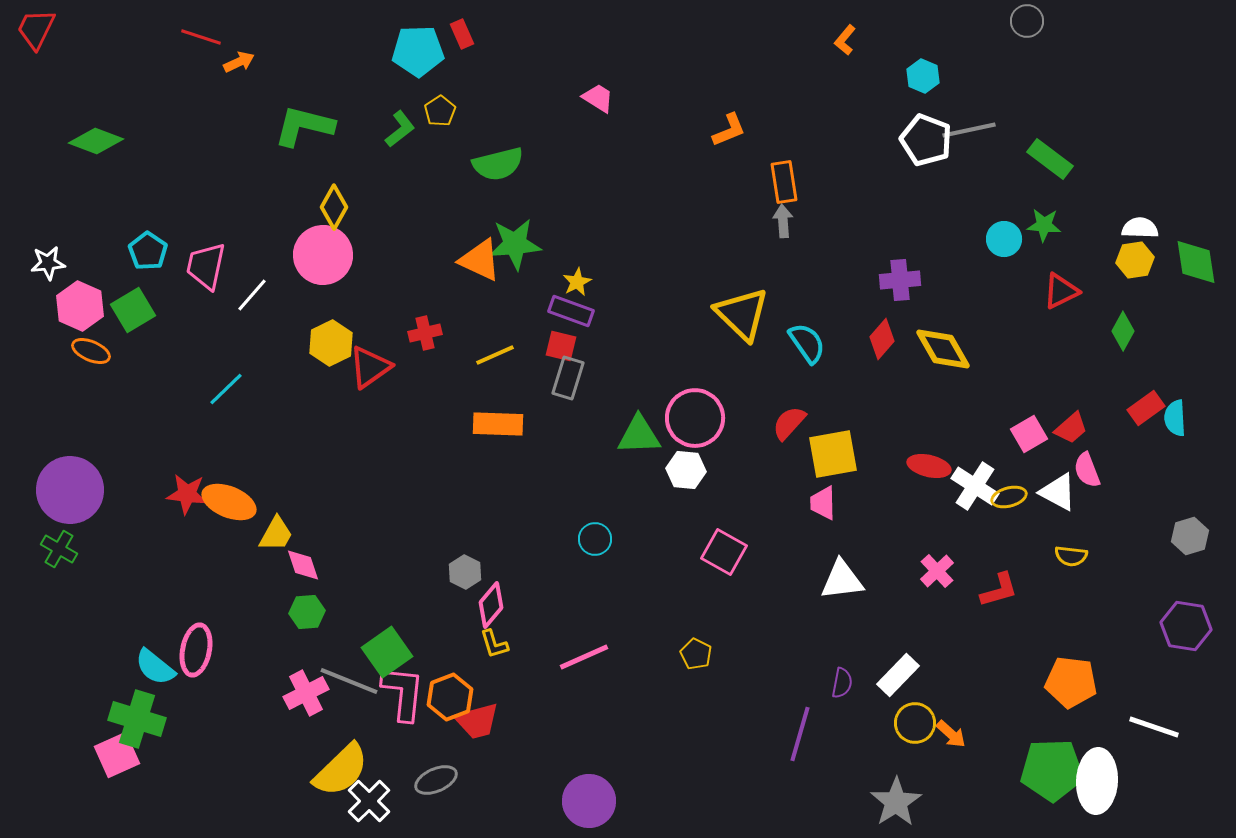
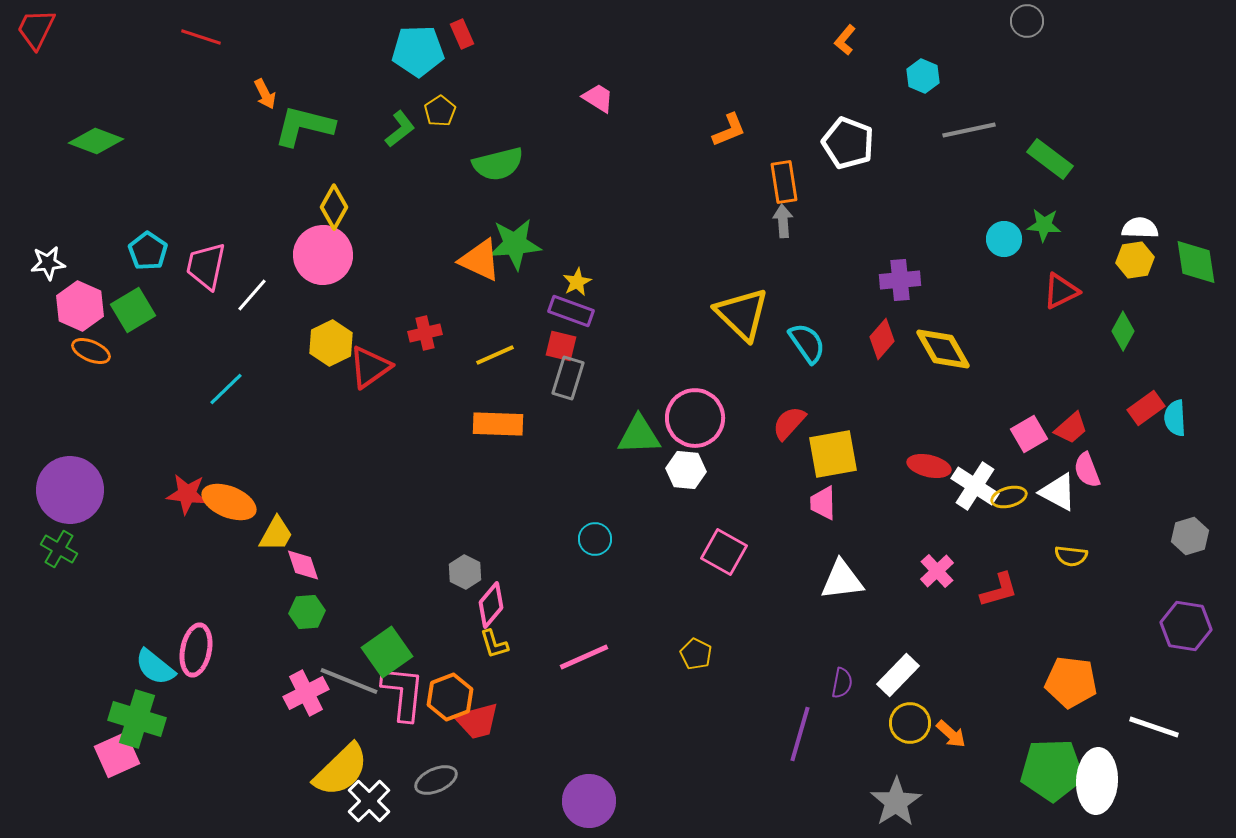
orange arrow at (239, 62): moved 26 px right, 32 px down; rotated 88 degrees clockwise
white pentagon at (926, 140): moved 78 px left, 3 px down
yellow circle at (915, 723): moved 5 px left
